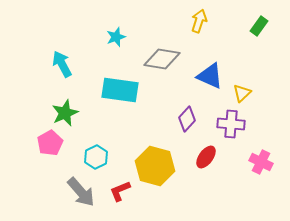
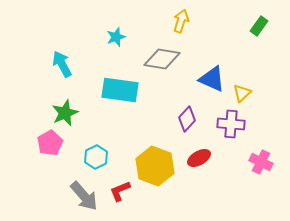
yellow arrow: moved 18 px left
blue triangle: moved 2 px right, 3 px down
red ellipse: moved 7 px left, 1 px down; rotated 25 degrees clockwise
yellow hexagon: rotated 6 degrees clockwise
gray arrow: moved 3 px right, 4 px down
